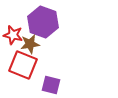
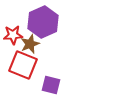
purple hexagon: rotated 16 degrees clockwise
red star: rotated 18 degrees counterclockwise
brown star: rotated 12 degrees counterclockwise
